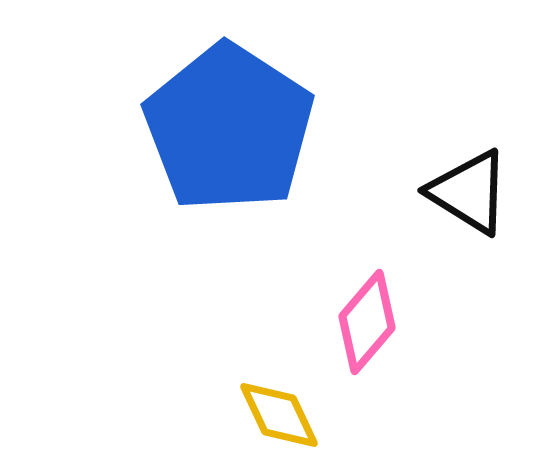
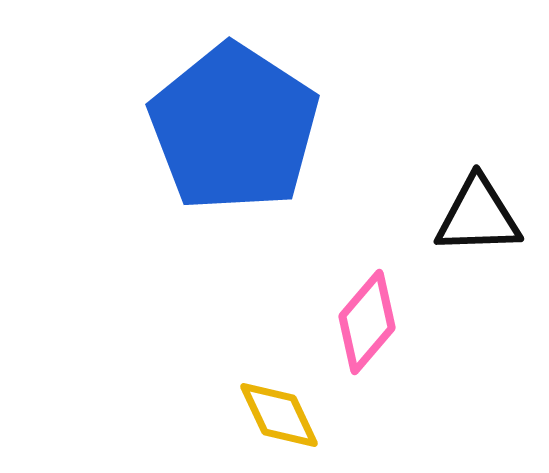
blue pentagon: moved 5 px right
black triangle: moved 9 px right, 24 px down; rotated 34 degrees counterclockwise
